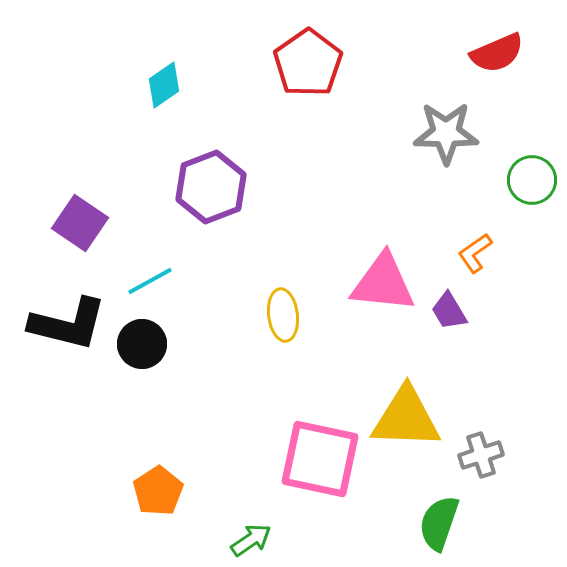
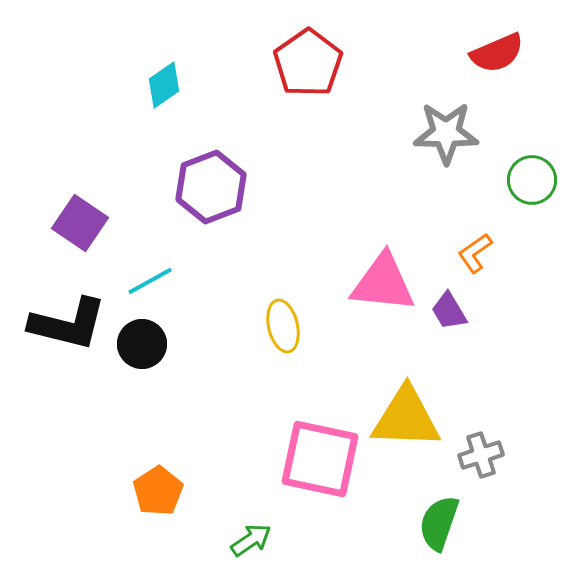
yellow ellipse: moved 11 px down; rotated 6 degrees counterclockwise
